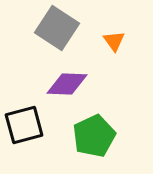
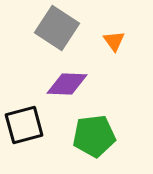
green pentagon: rotated 18 degrees clockwise
